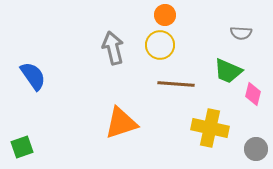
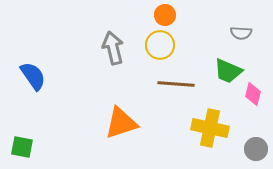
green square: rotated 30 degrees clockwise
